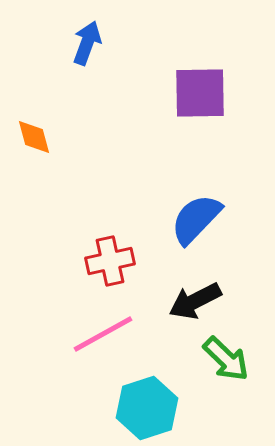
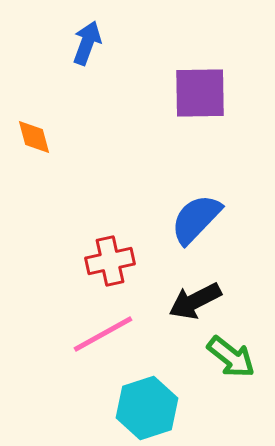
green arrow: moved 5 px right, 2 px up; rotated 6 degrees counterclockwise
